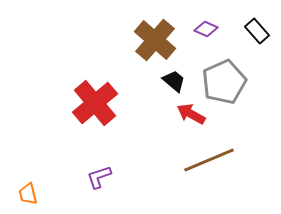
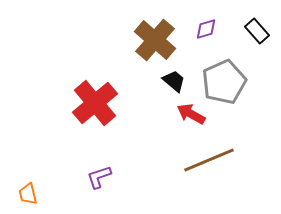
purple diamond: rotated 40 degrees counterclockwise
